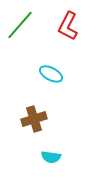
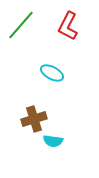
green line: moved 1 px right
cyan ellipse: moved 1 px right, 1 px up
cyan semicircle: moved 2 px right, 16 px up
